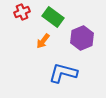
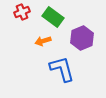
orange arrow: rotated 35 degrees clockwise
blue L-shape: moved 1 px left, 4 px up; rotated 60 degrees clockwise
